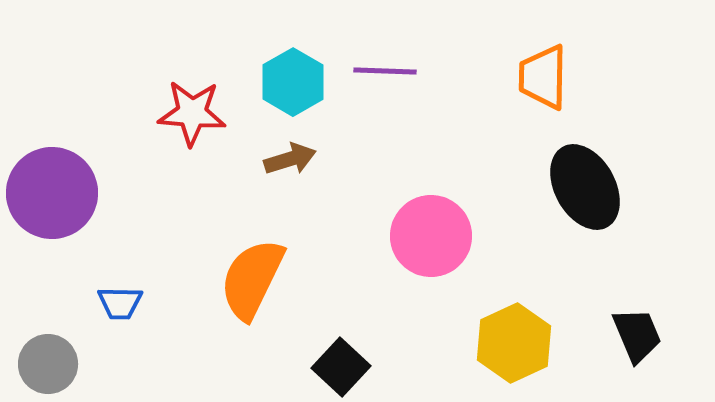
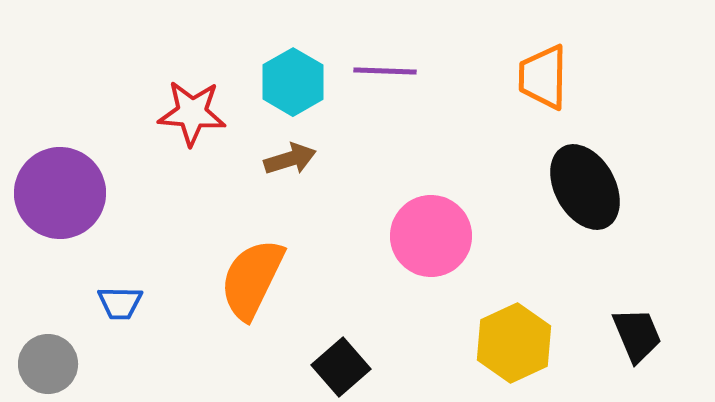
purple circle: moved 8 px right
black square: rotated 6 degrees clockwise
